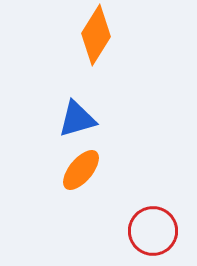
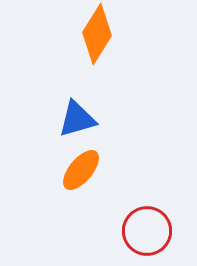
orange diamond: moved 1 px right, 1 px up
red circle: moved 6 px left
